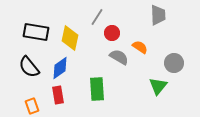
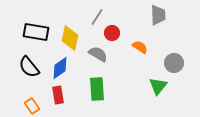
gray semicircle: moved 21 px left, 3 px up
orange rectangle: rotated 14 degrees counterclockwise
